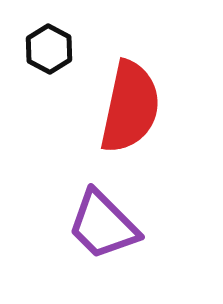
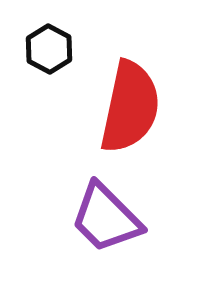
purple trapezoid: moved 3 px right, 7 px up
